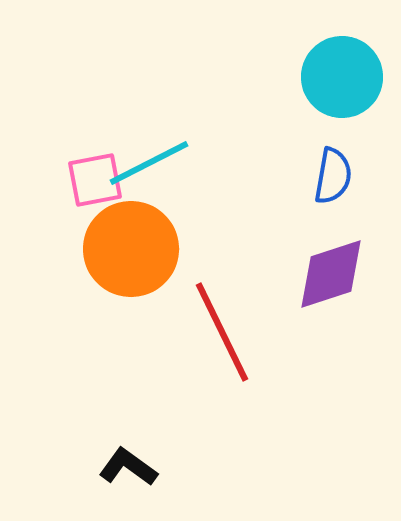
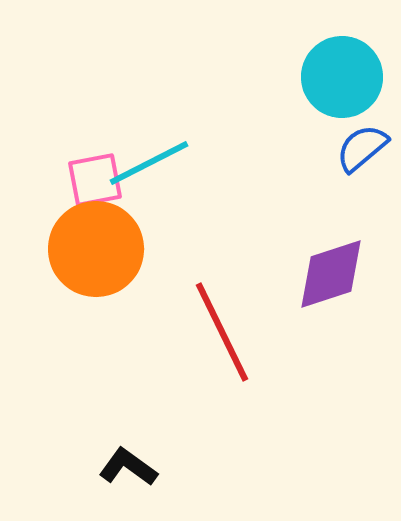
blue semicircle: moved 29 px right, 28 px up; rotated 140 degrees counterclockwise
orange circle: moved 35 px left
